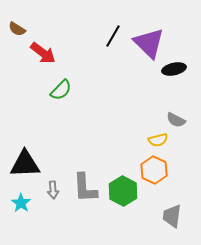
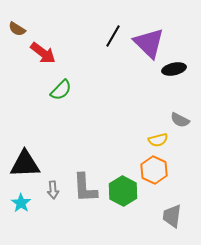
gray semicircle: moved 4 px right
